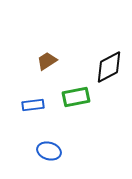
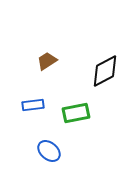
black diamond: moved 4 px left, 4 px down
green rectangle: moved 16 px down
blue ellipse: rotated 25 degrees clockwise
